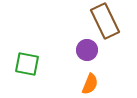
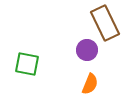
brown rectangle: moved 2 px down
